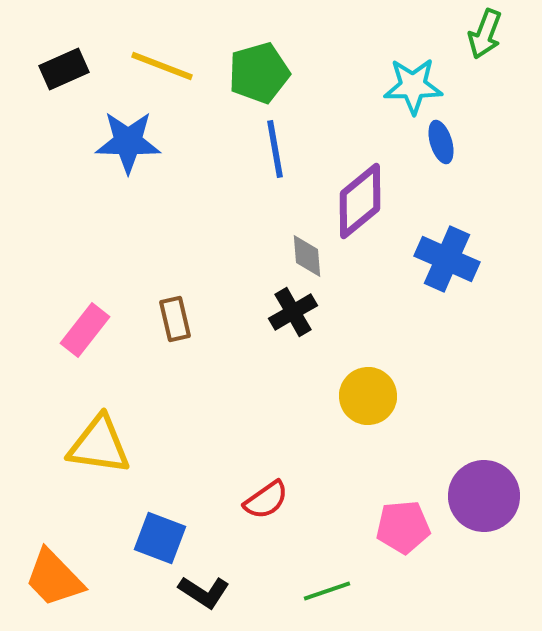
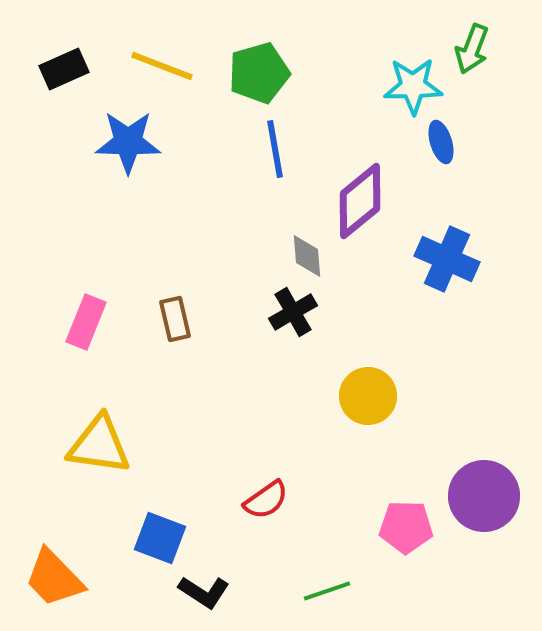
green arrow: moved 13 px left, 15 px down
pink rectangle: moved 1 px right, 8 px up; rotated 16 degrees counterclockwise
pink pentagon: moved 3 px right; rotated 6 degrees clockwise
